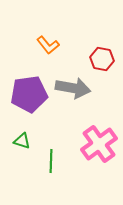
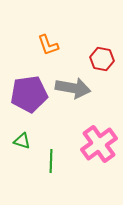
orange L-shape: rotated 20 degrees clockwise
